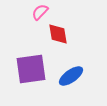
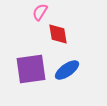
pink semicircle: rotated 12 degrees counterclockwise
blue ellipse: moved 4 px left, 6 px up
